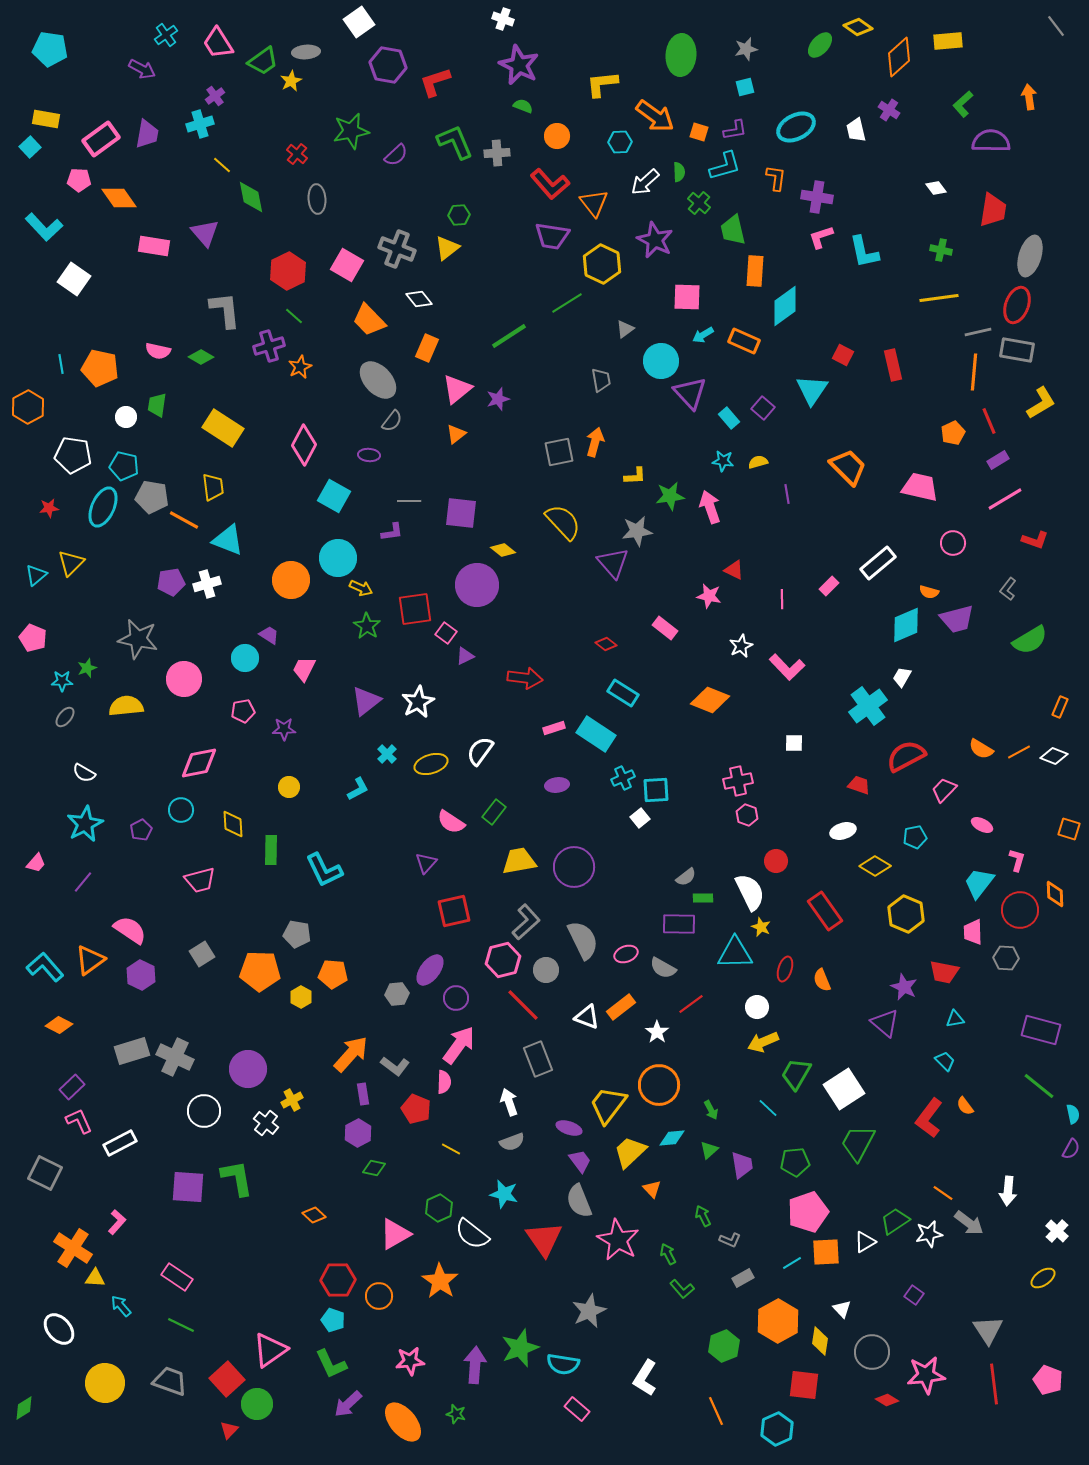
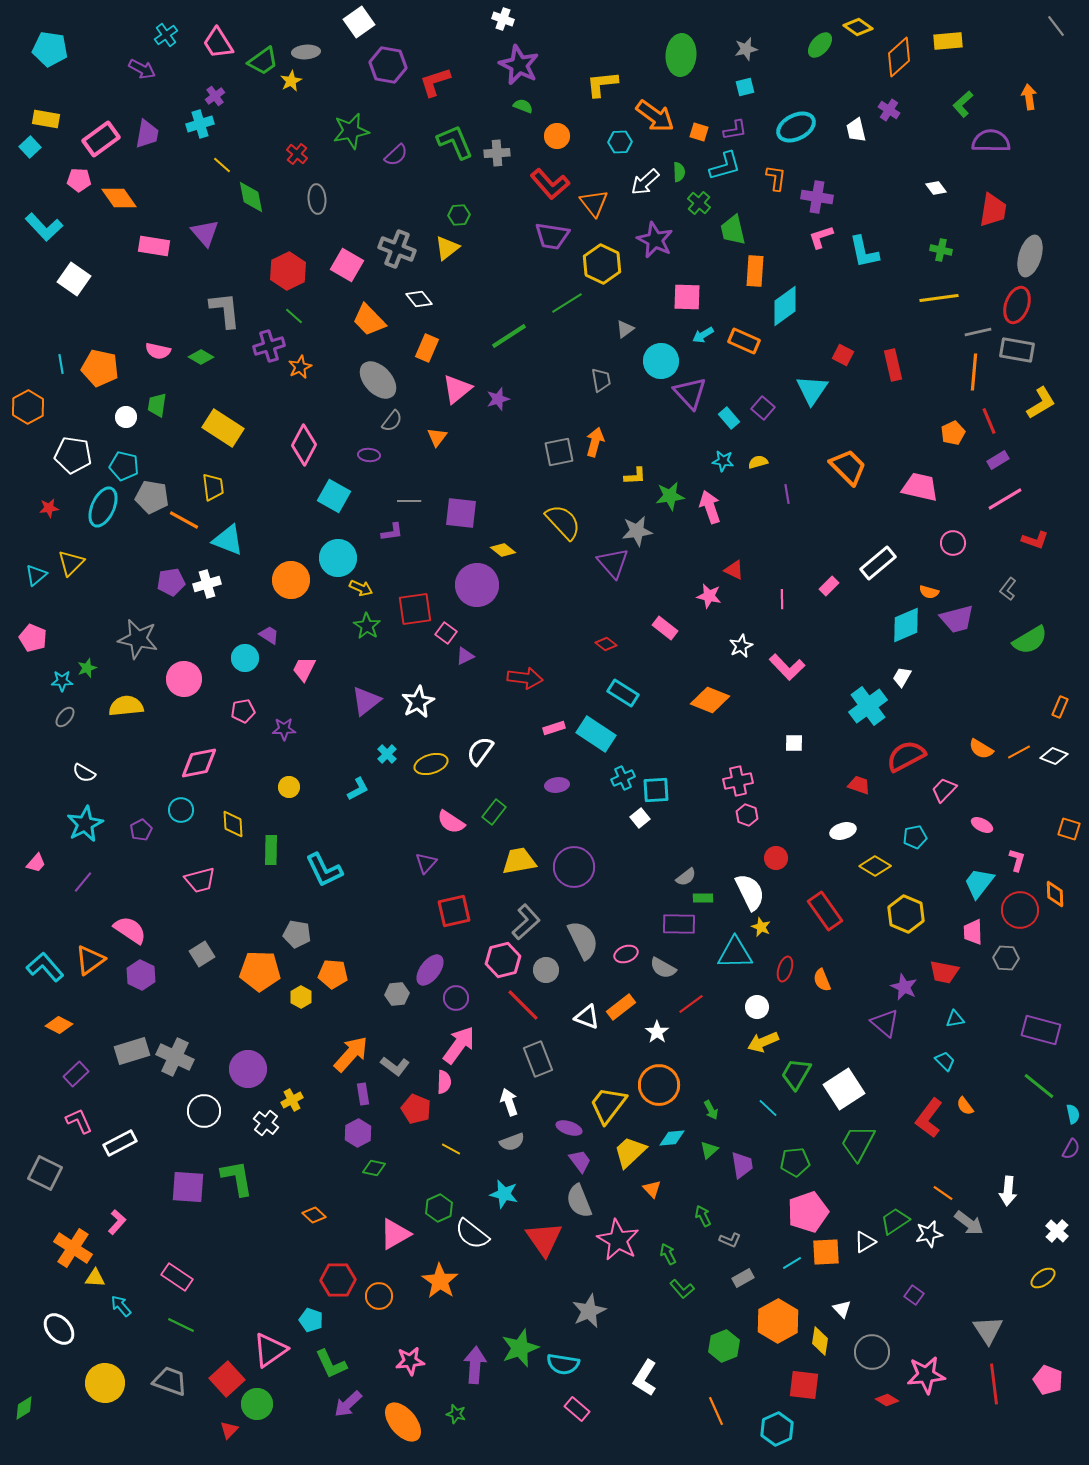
orange triangle at (456, 434): moved 19 px left, 3 px down; rotated 15 degrees counterclockwise
red circle at (776, 861): moved 3 px up
purple rectangle at (72, 1087): moved 4 px right, 13 px up
cyan pentagon at (333, 1320): moved 22 px left
